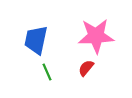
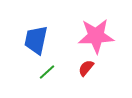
green line: rotated 72 degrees clockwise
